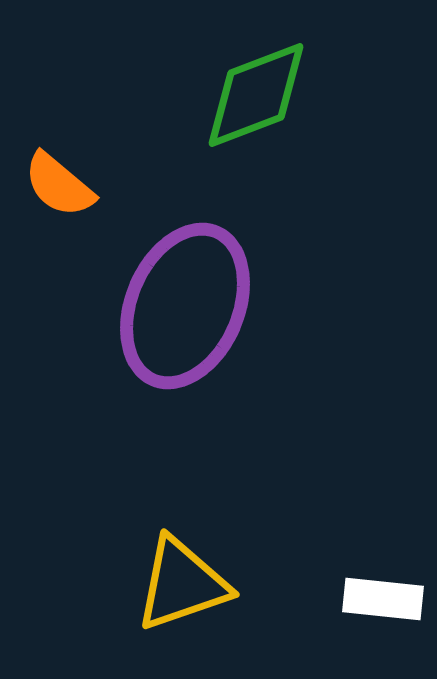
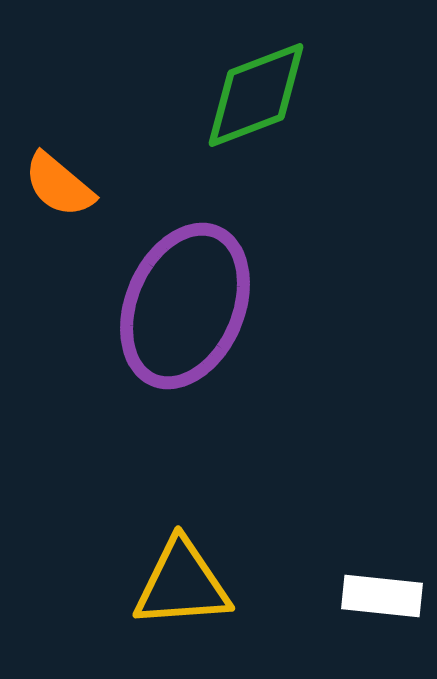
yellow triangle: rotated 15 degrees clockwise
white rectangle: moved 1 px left, 3 px up
